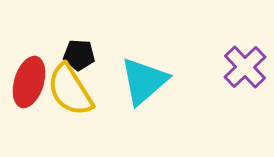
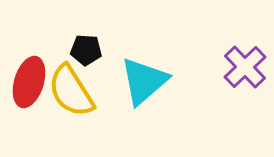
black pentagon: moved 7 px right, 5 px up
yellow semicircle: moved 1 px right, 1 px down
